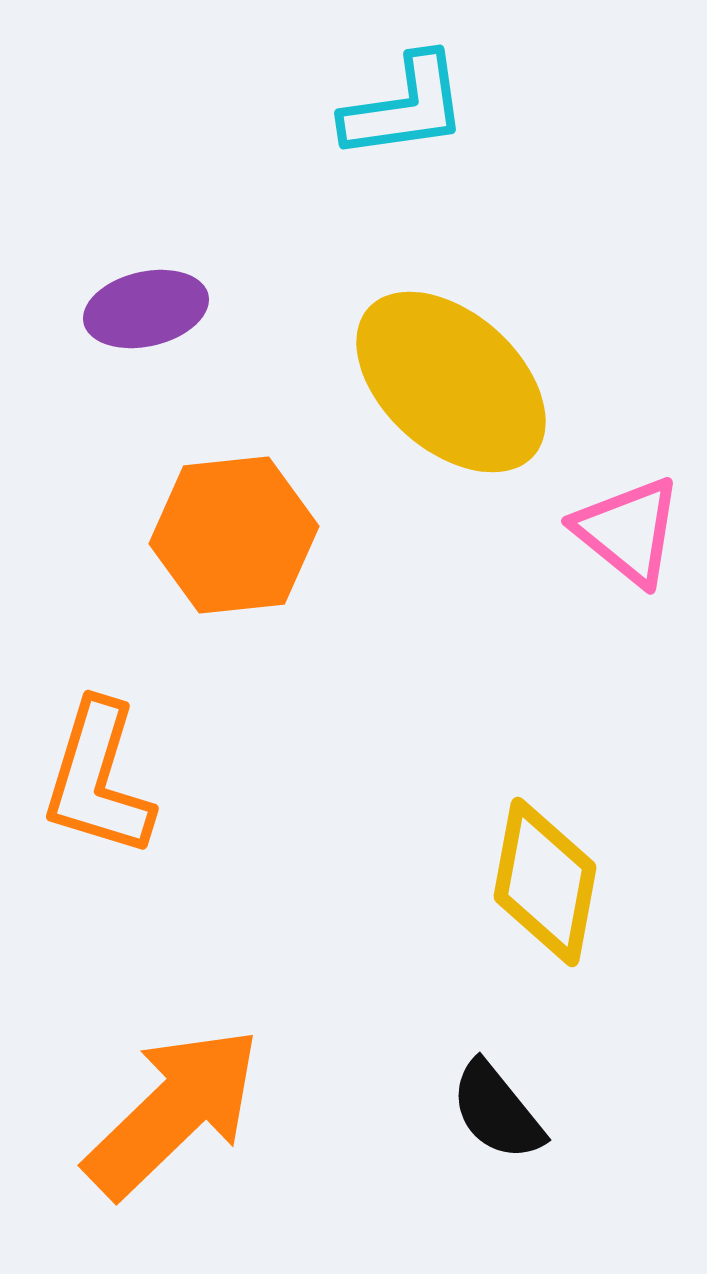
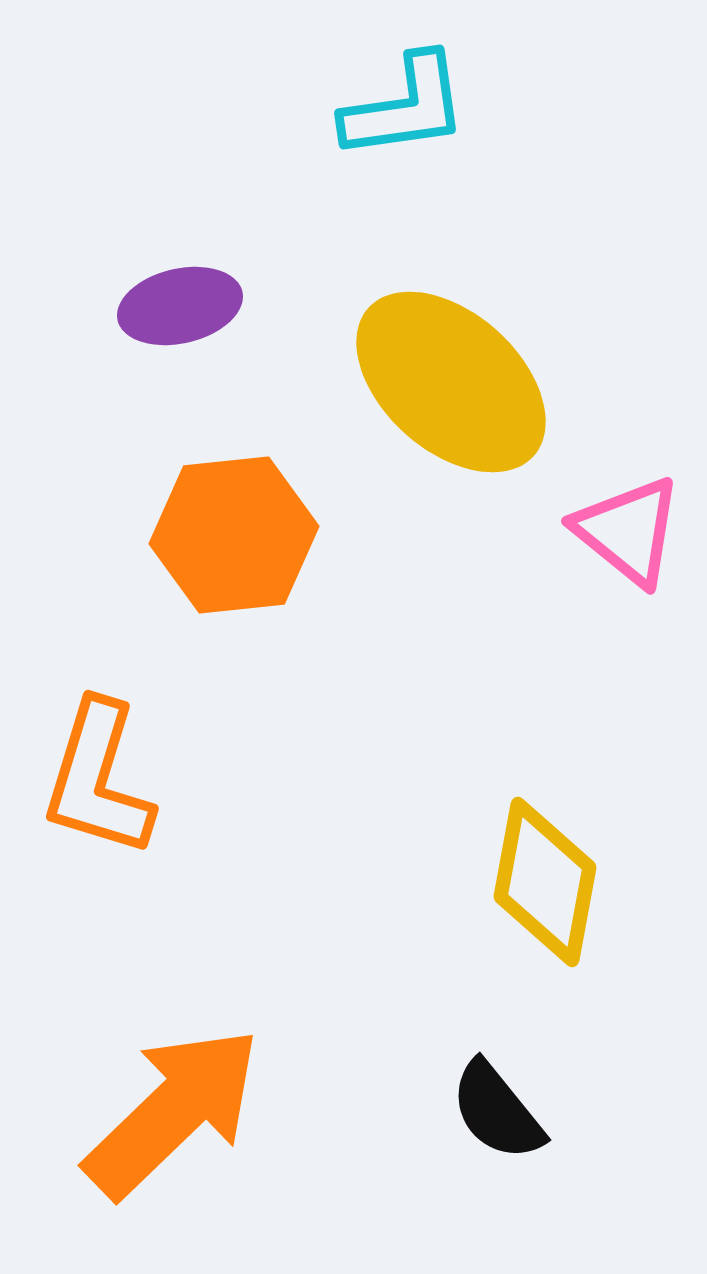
purple ellipse: moved 34 px right, 3 px up
